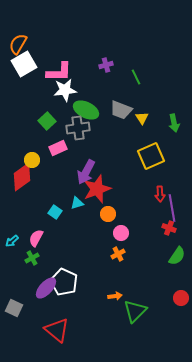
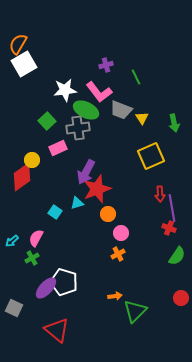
pink L-shape: moved 40 px right, 20 px down; rotated 52 degrees clockwise
white pentagon: rotated 8 degrees counterclockwise
